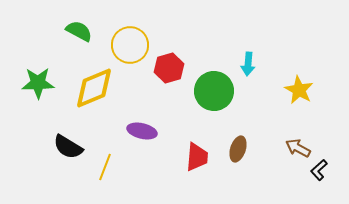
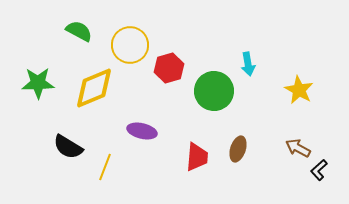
cyan arrow: rotated 15 degrees counterclockwise
